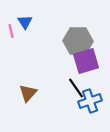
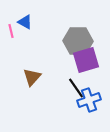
blue triangle: rotated 28 degrees counterclockwise
purple square: moved 1 px up
brown triangle: moved 4 px right, 16 px up
blue cross: moved 1 px left, 1 px up
